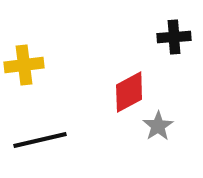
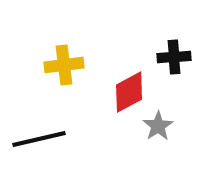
black cross: moved 20 px down
yellow cross: moved 40 px right
black line: moved 1 px left, 1 px up
